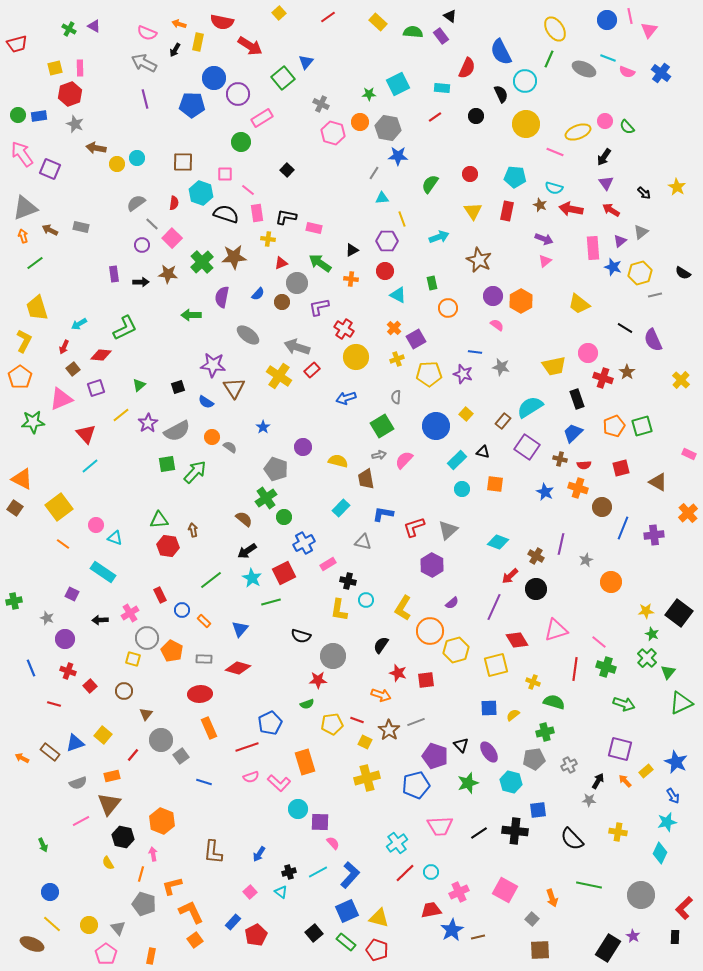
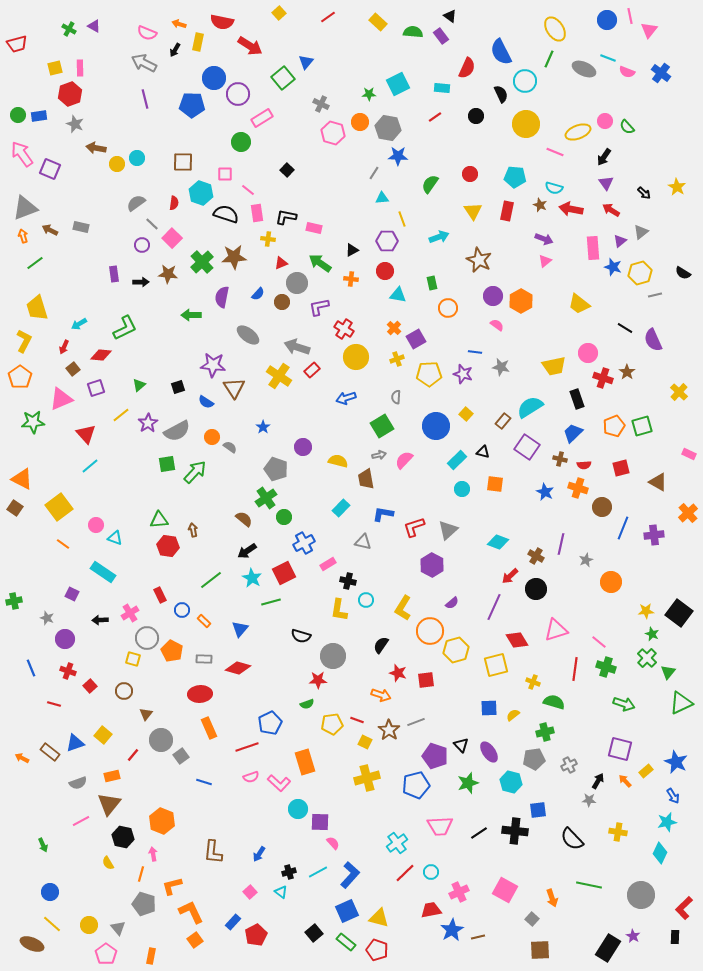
cyan triangle at (398, 295): rotated 18 degrees counterclockwise
yellow cross at (681, 380): moved 2 px left, 12 px down
